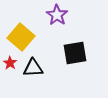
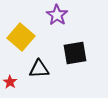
red star: moved 19 px down
black triangle: moved 6 px right, 1 px down
